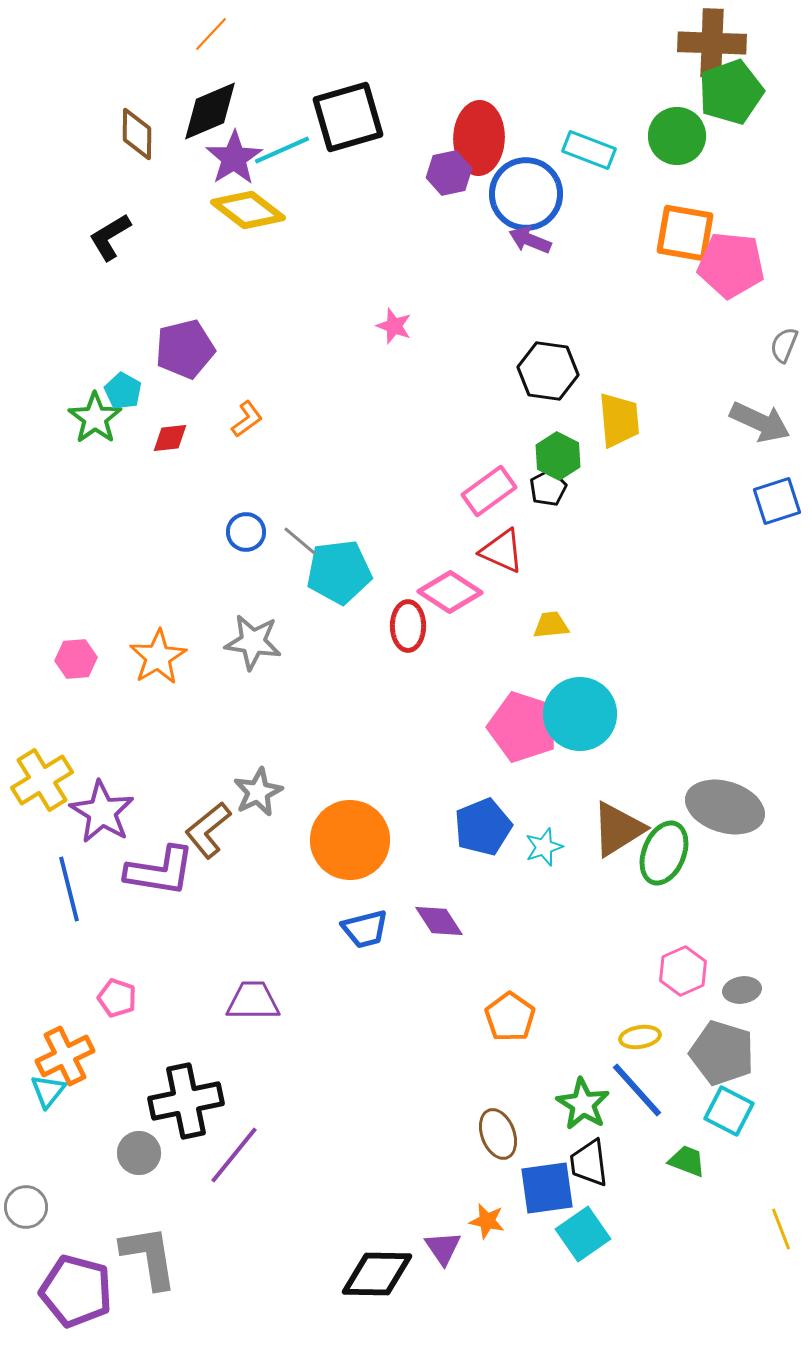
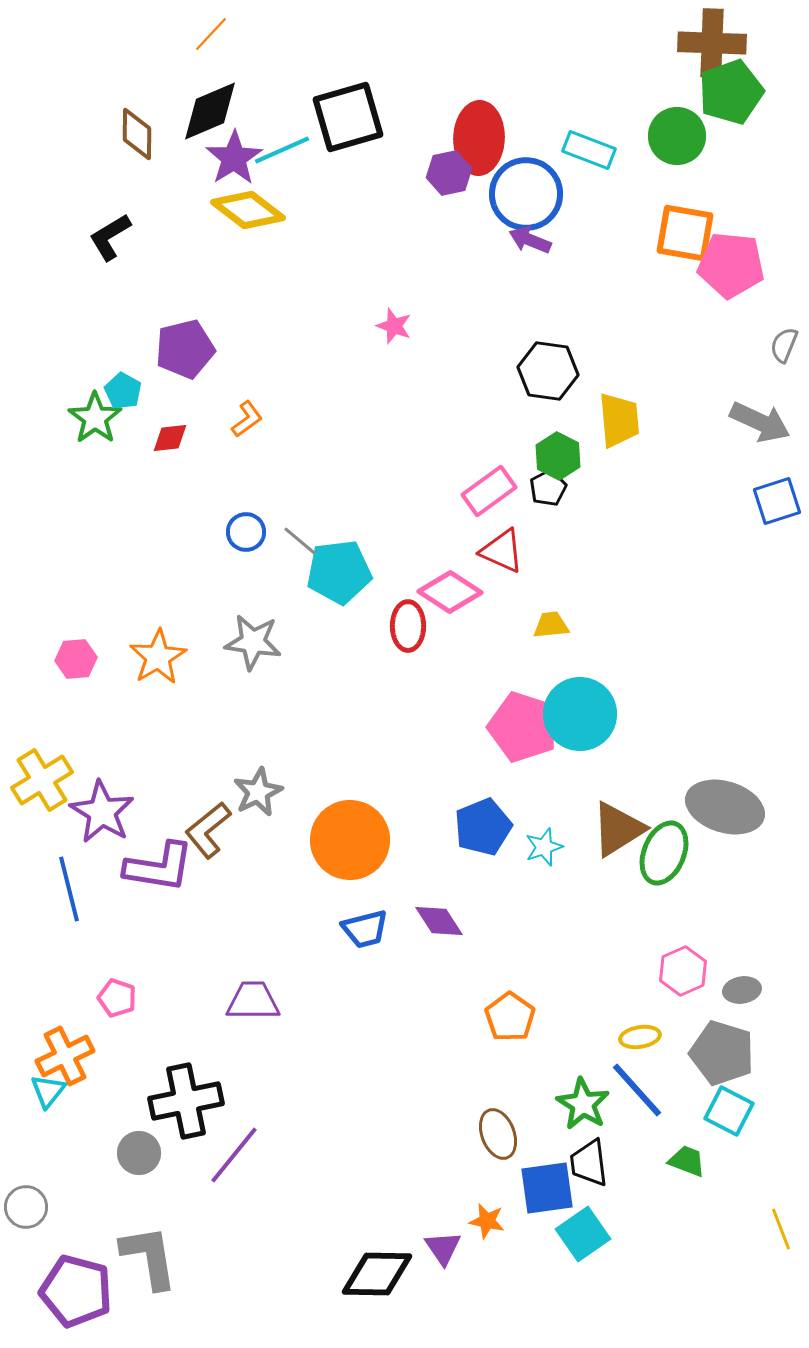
purple L-shape at (160, 871): moved 1 px left, 4 px up
